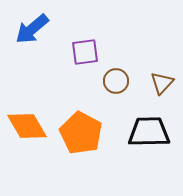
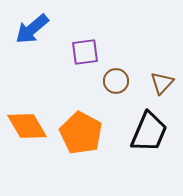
black trapezoid: rotated 114 degrees clockwise
